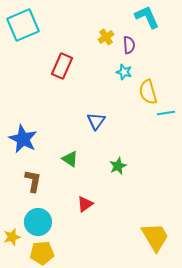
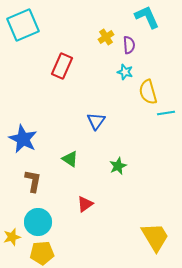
cyan star: moved 1 px right
